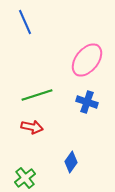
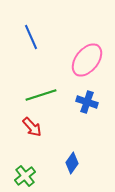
blue line: moved 6 px right, 15 px down
green line: moved 4 px right
red arrow: rotated 35 degrees clockwise
blue diamond: moved 1 px right, 1 px down
green cross: moved 2 px up
